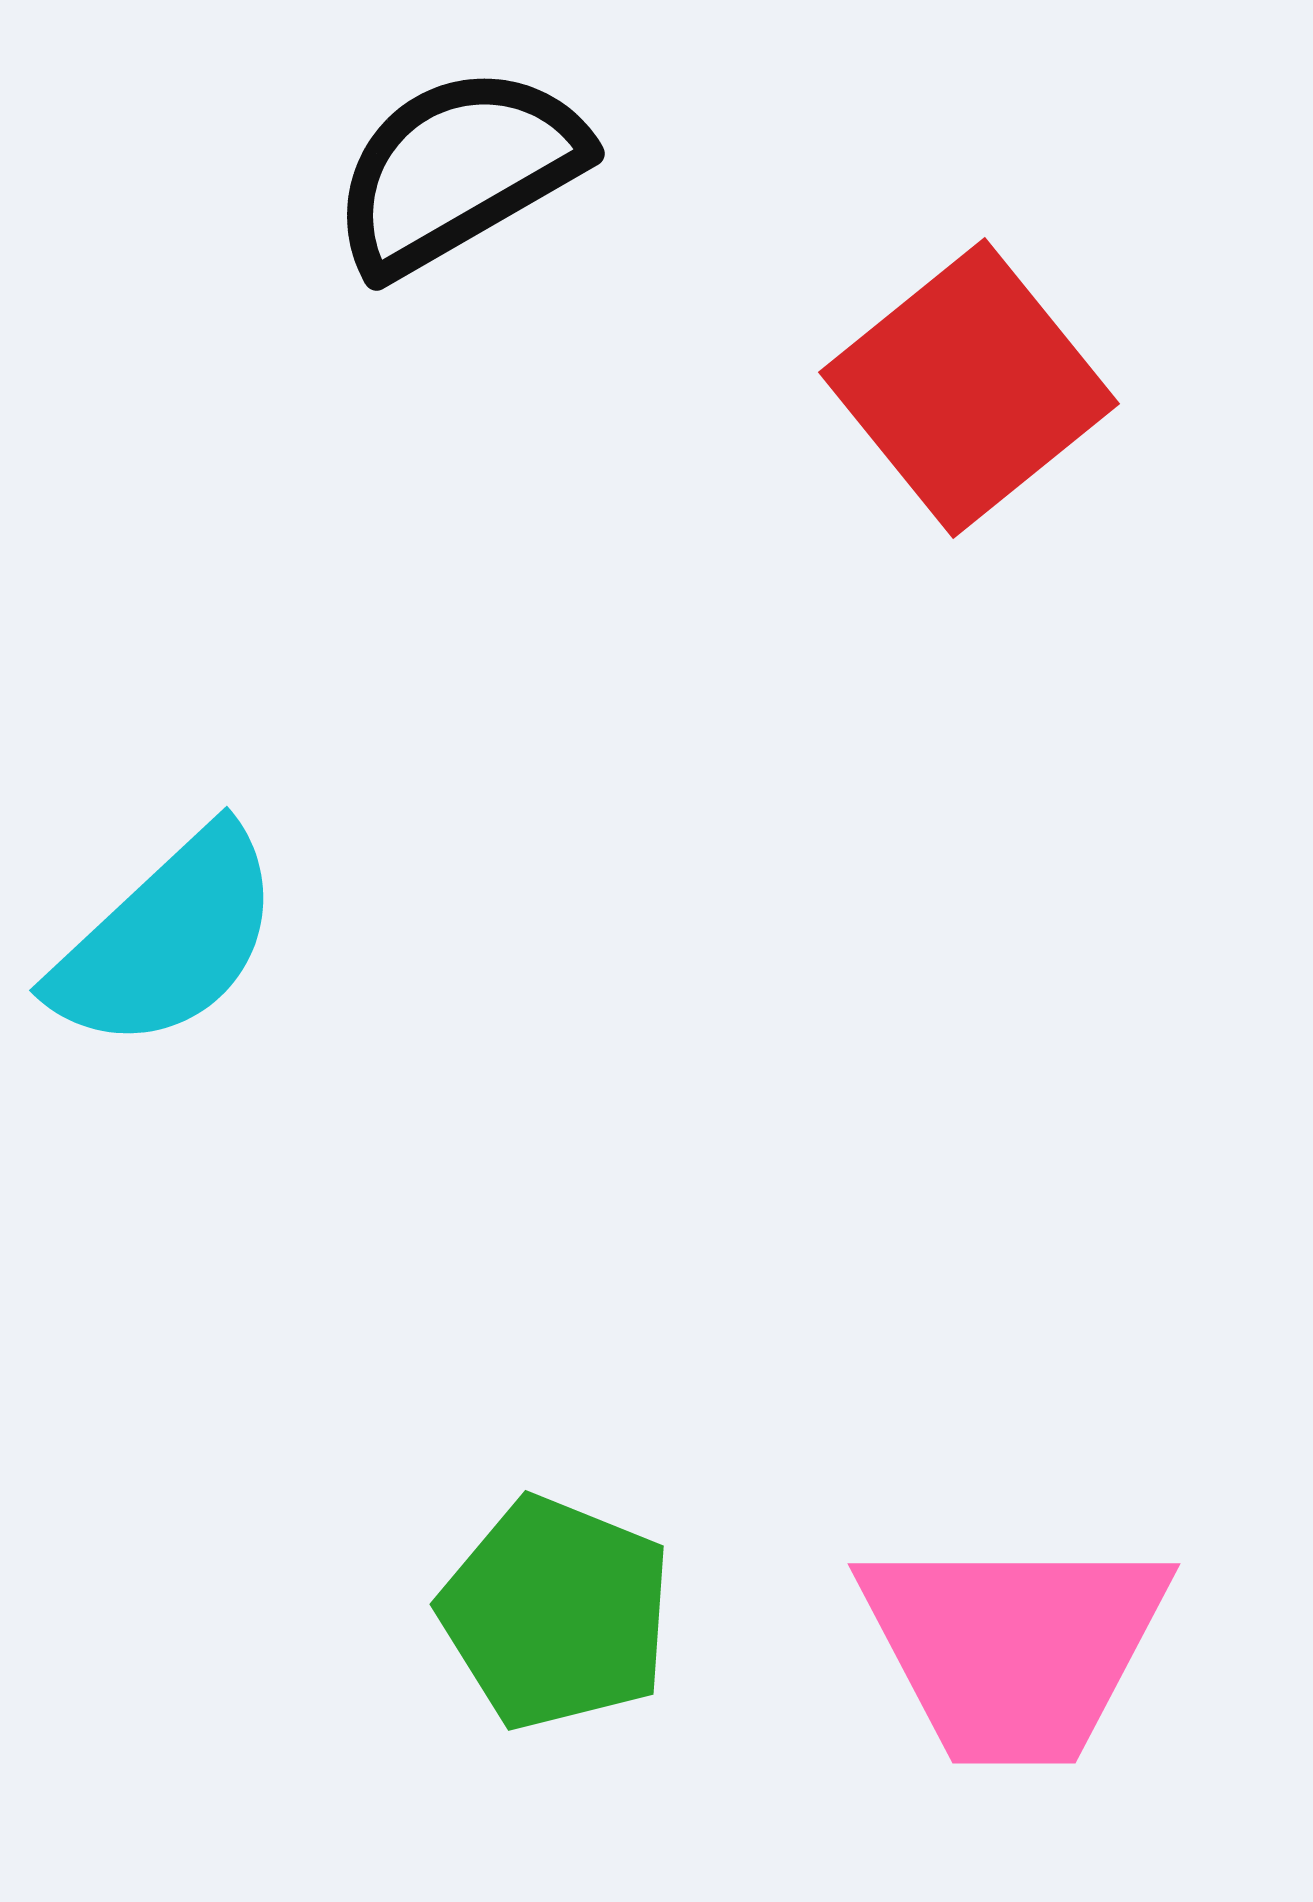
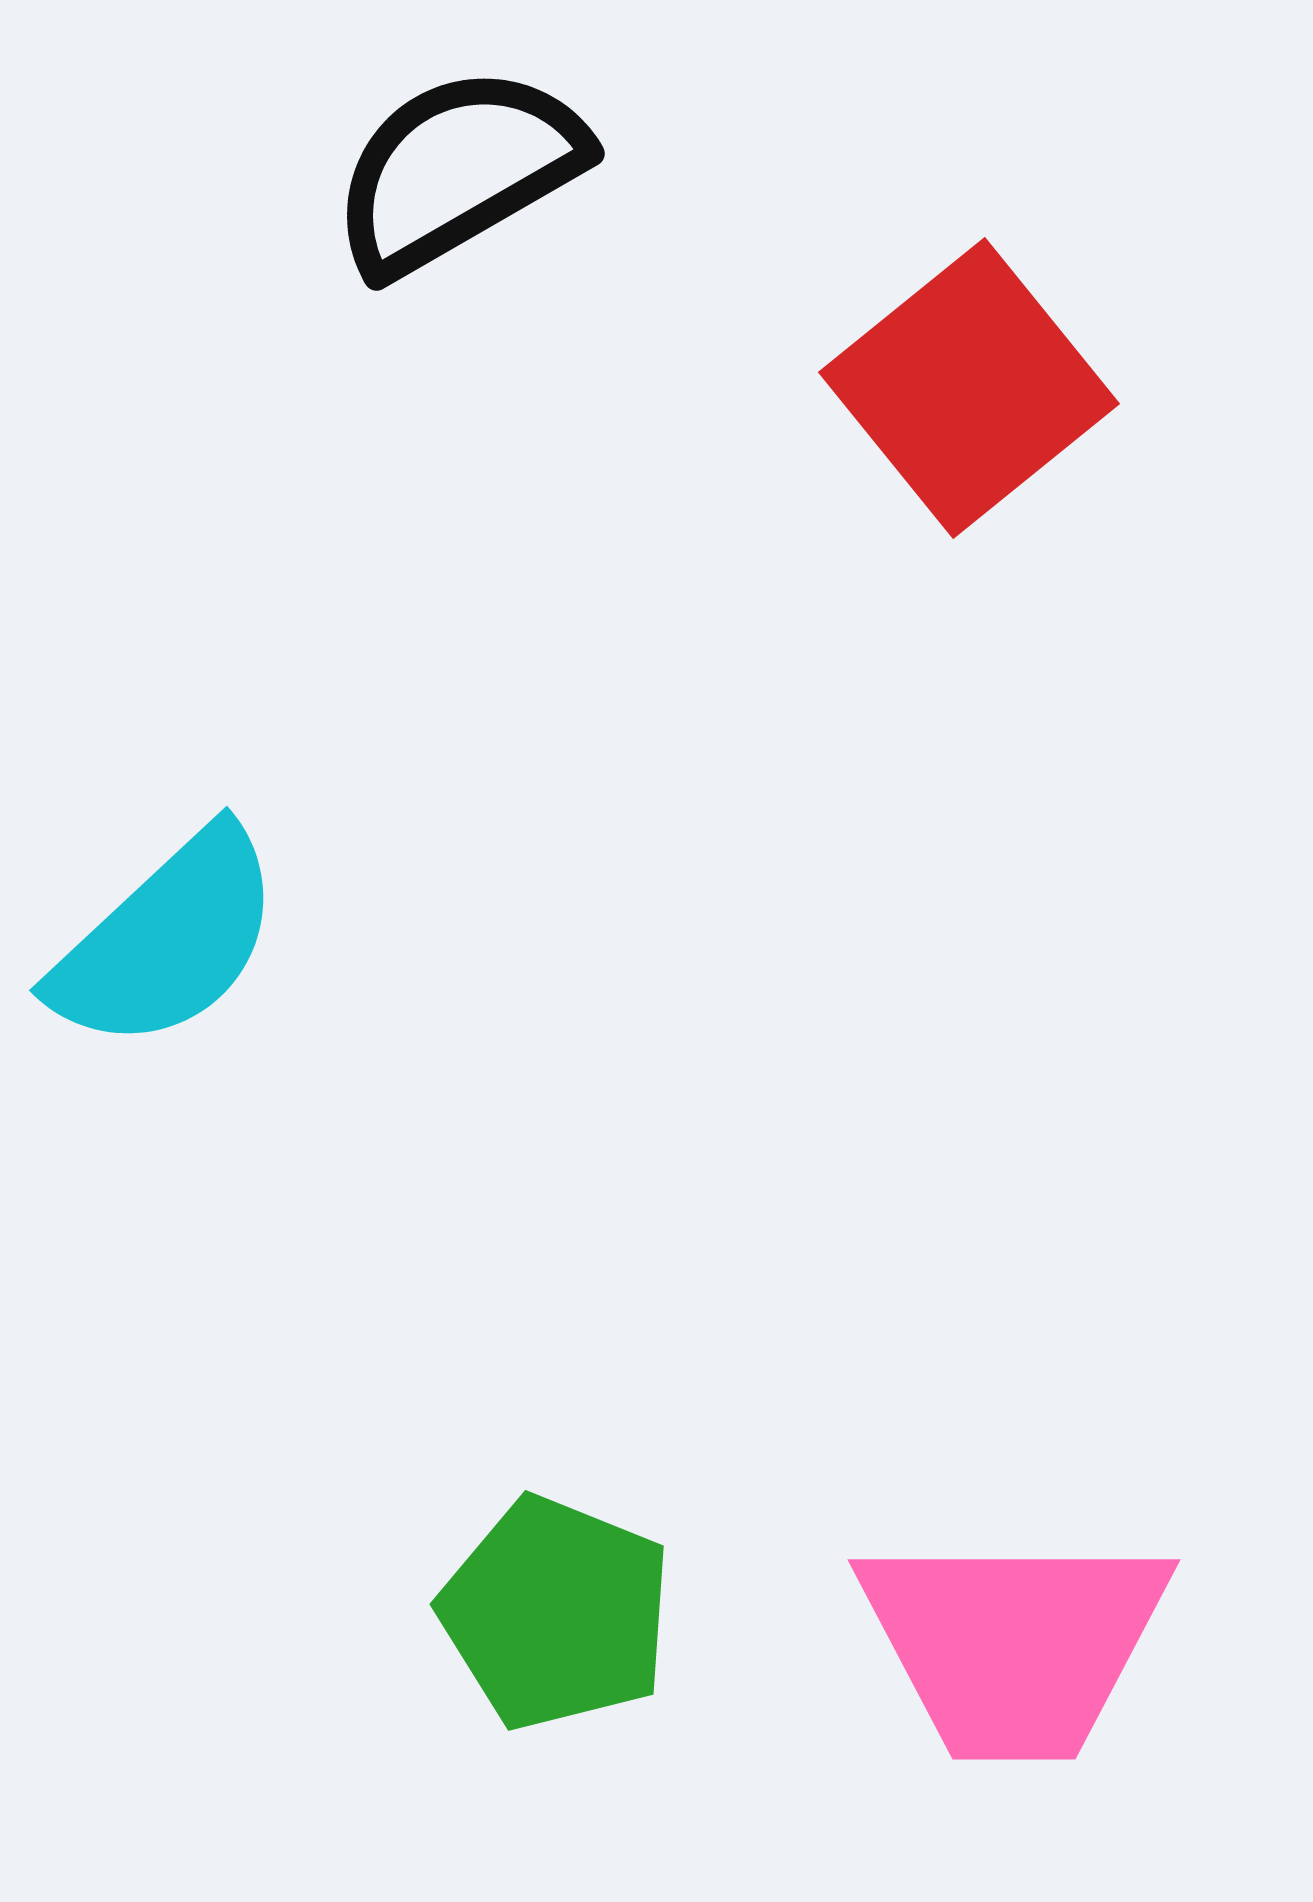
pink trapezoid: moved 4 px up
